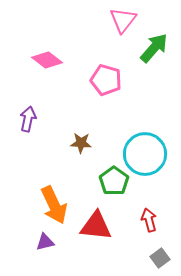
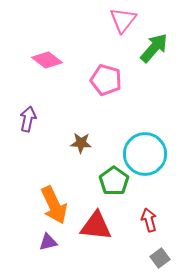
purple triangle: moved 3 px right
